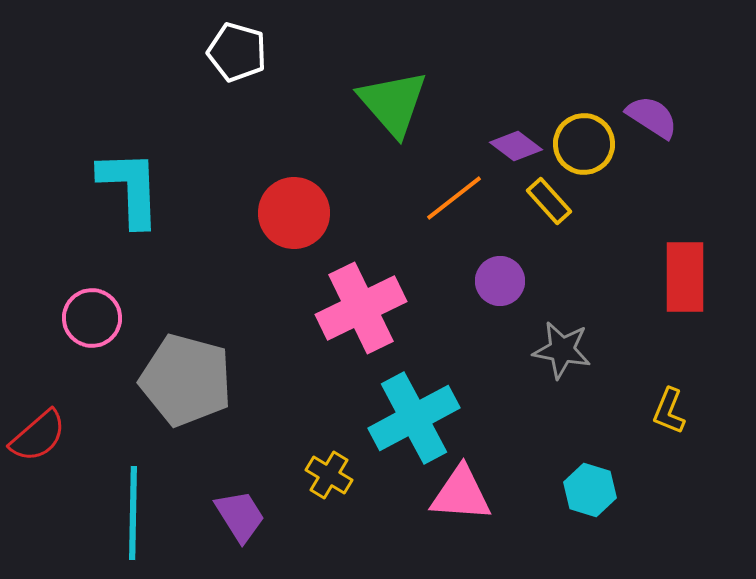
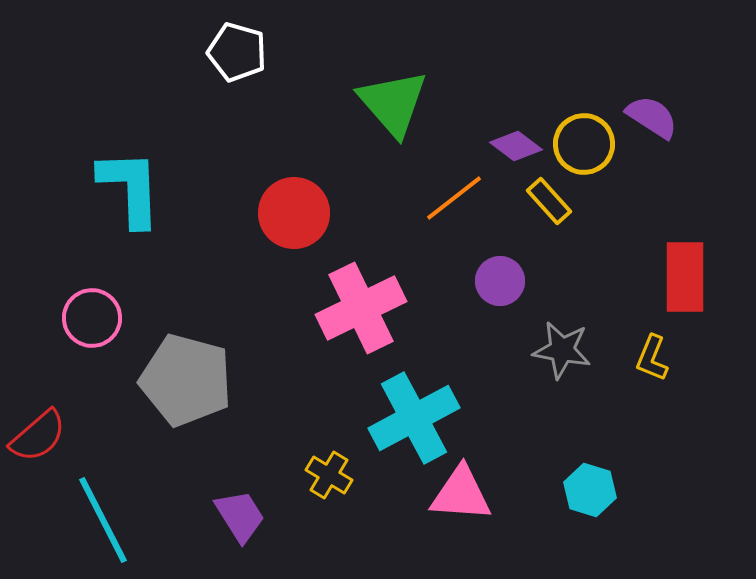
yellow L-shape: moved 17 px left, 53 px up
cyan line: moved 30 px left, 7 px down; rotated 28 degrees counterclockwise
